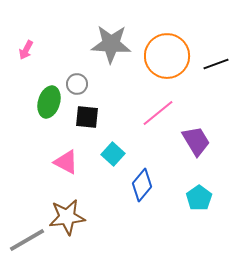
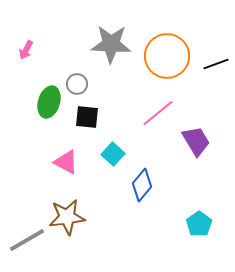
cyan pentagon: moved 26 px down
